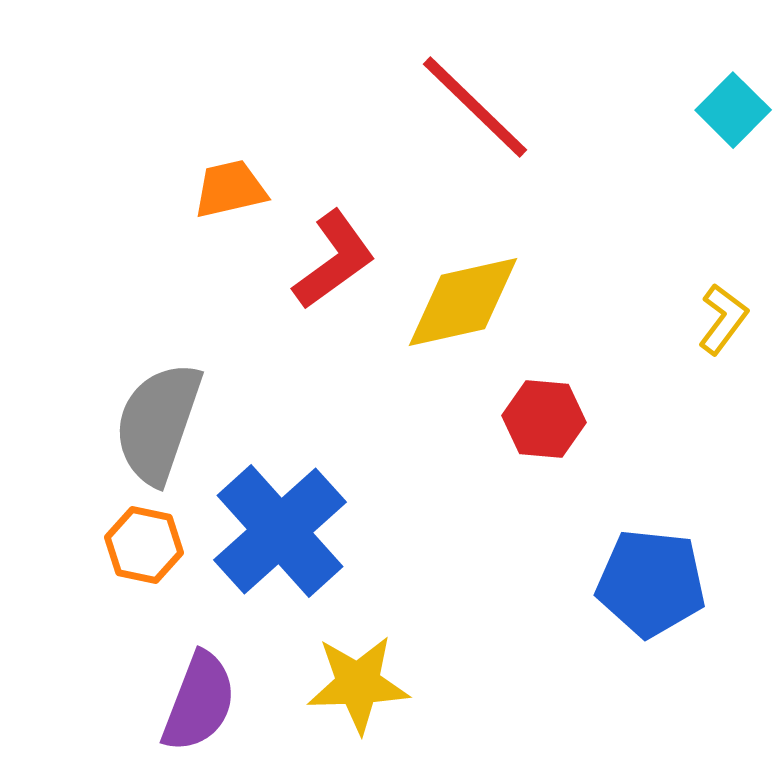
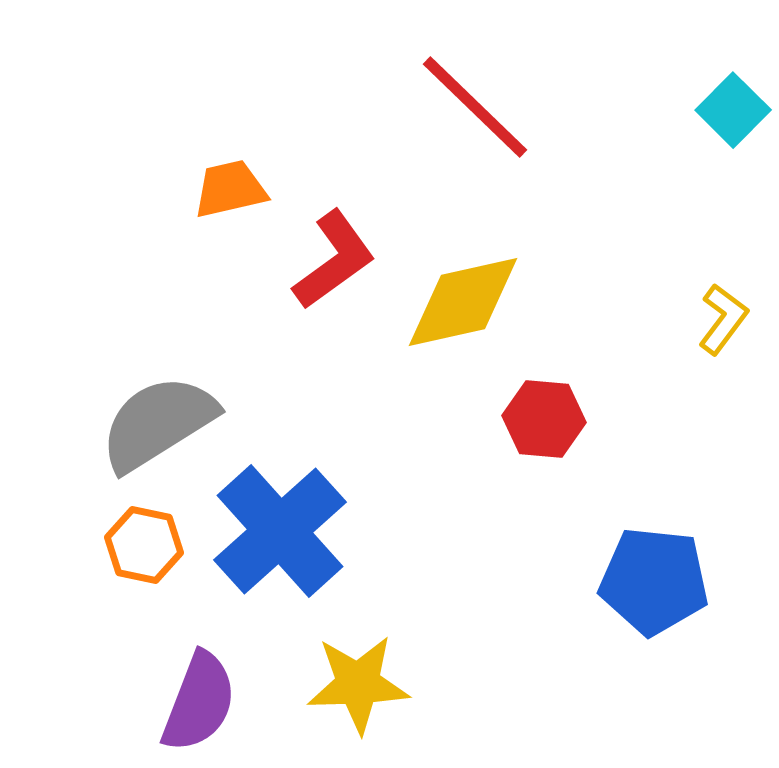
gray semicircle: rotated 39 degrees clockwise
blue pentagon: moved 3 px right, 2 px up
